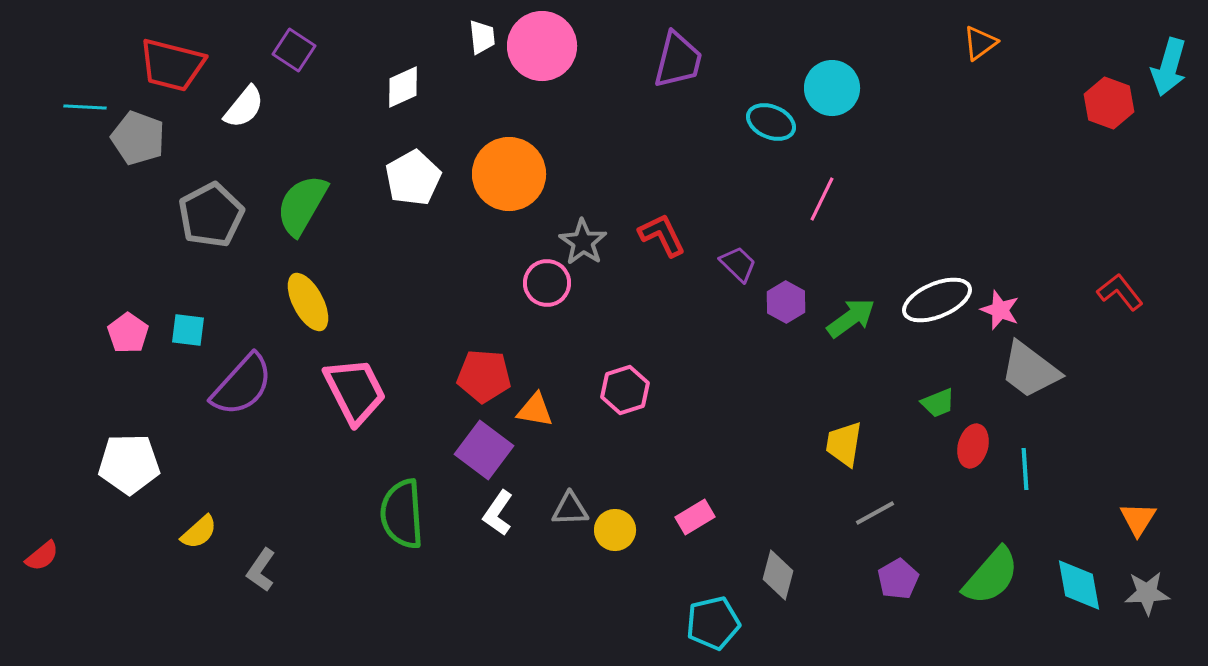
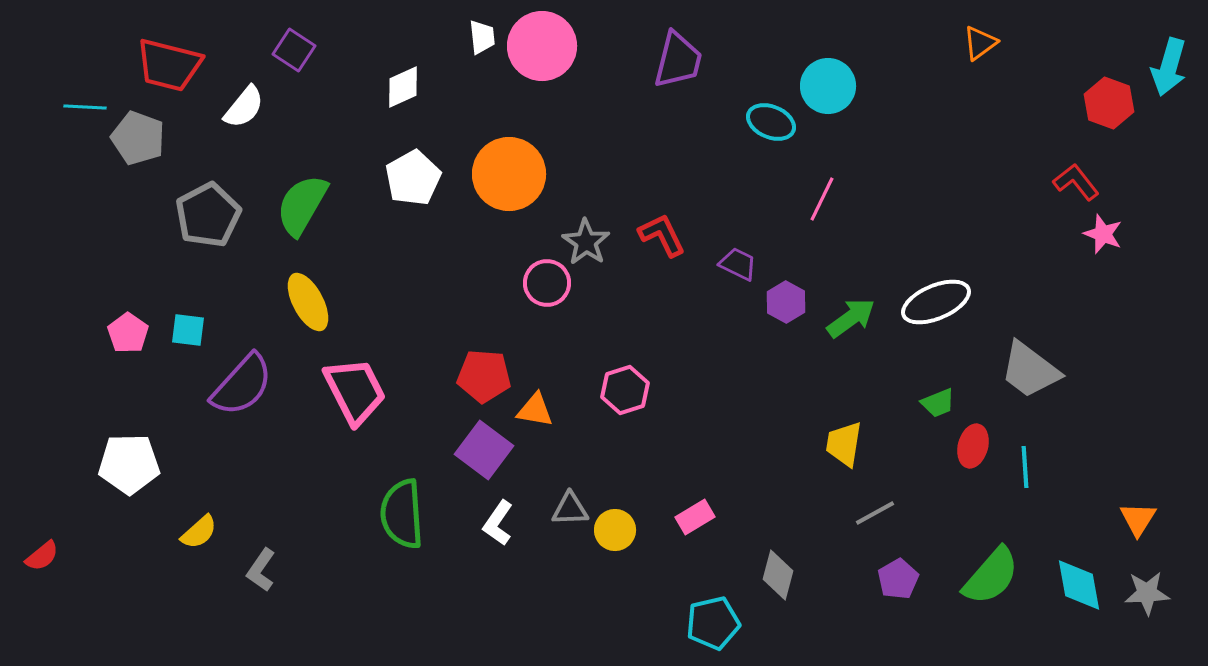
red trapezoid at (172, 65): moved 3 px left
cyan circle at (832, 88): moved 4 px left, 2 px up
gray pentagon at (211, 215): moved 3 px left
gray star at (583, 242): moved 3 px right
purple trapezoid at (738, 264): rotated 18 degrees counterclockwise
red L-shape at (1120, 292): moved 44 px left, 110 px up
white ellipse at (937, 300): moved 1 px left, 2 px down
pink star at (1000, 310): moved 103 px right, 76 px up
cyan line at (1025, 469): moved 2 px up
white L-shape at (498, 513): moved 10 px down
